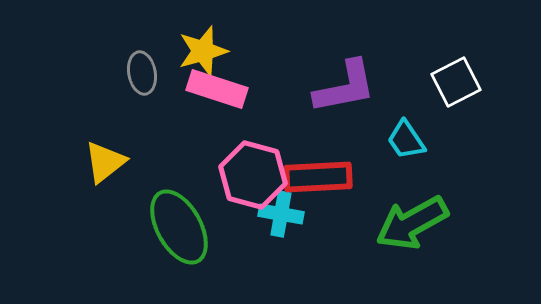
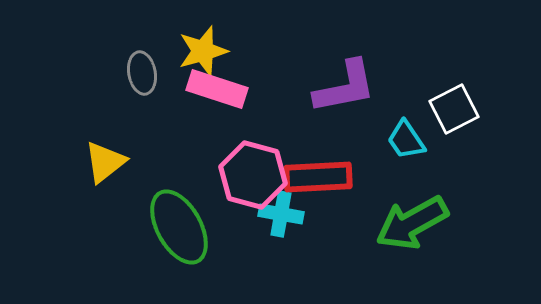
white square: moved 2 px left, 27 px down
